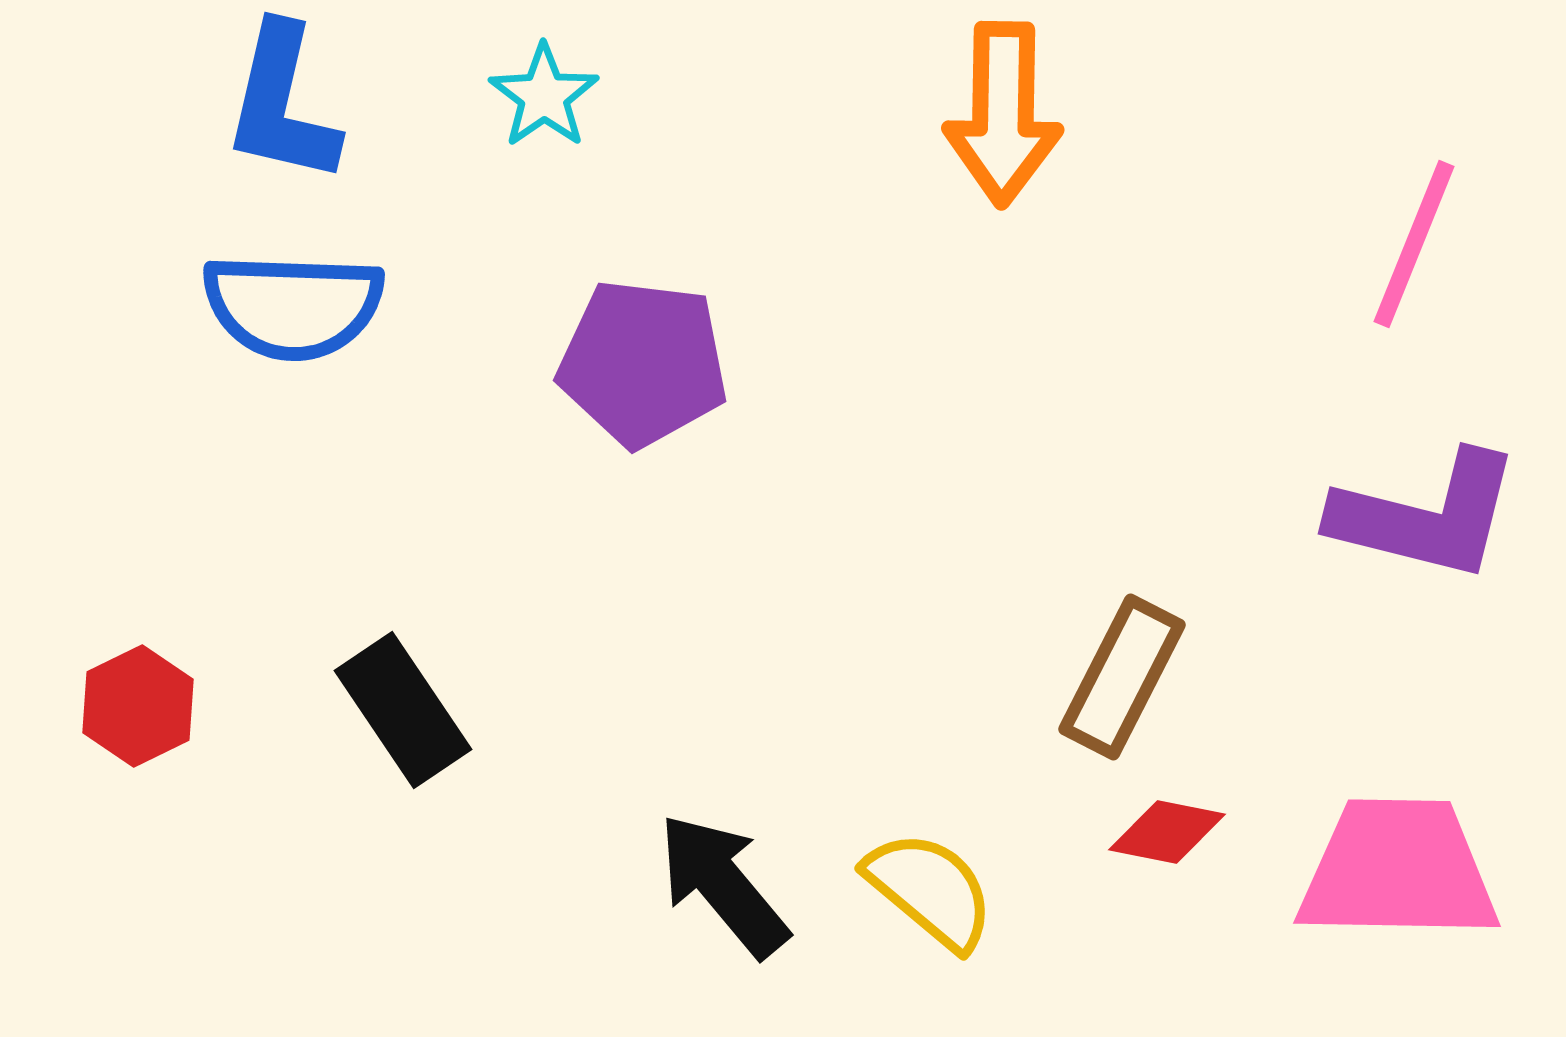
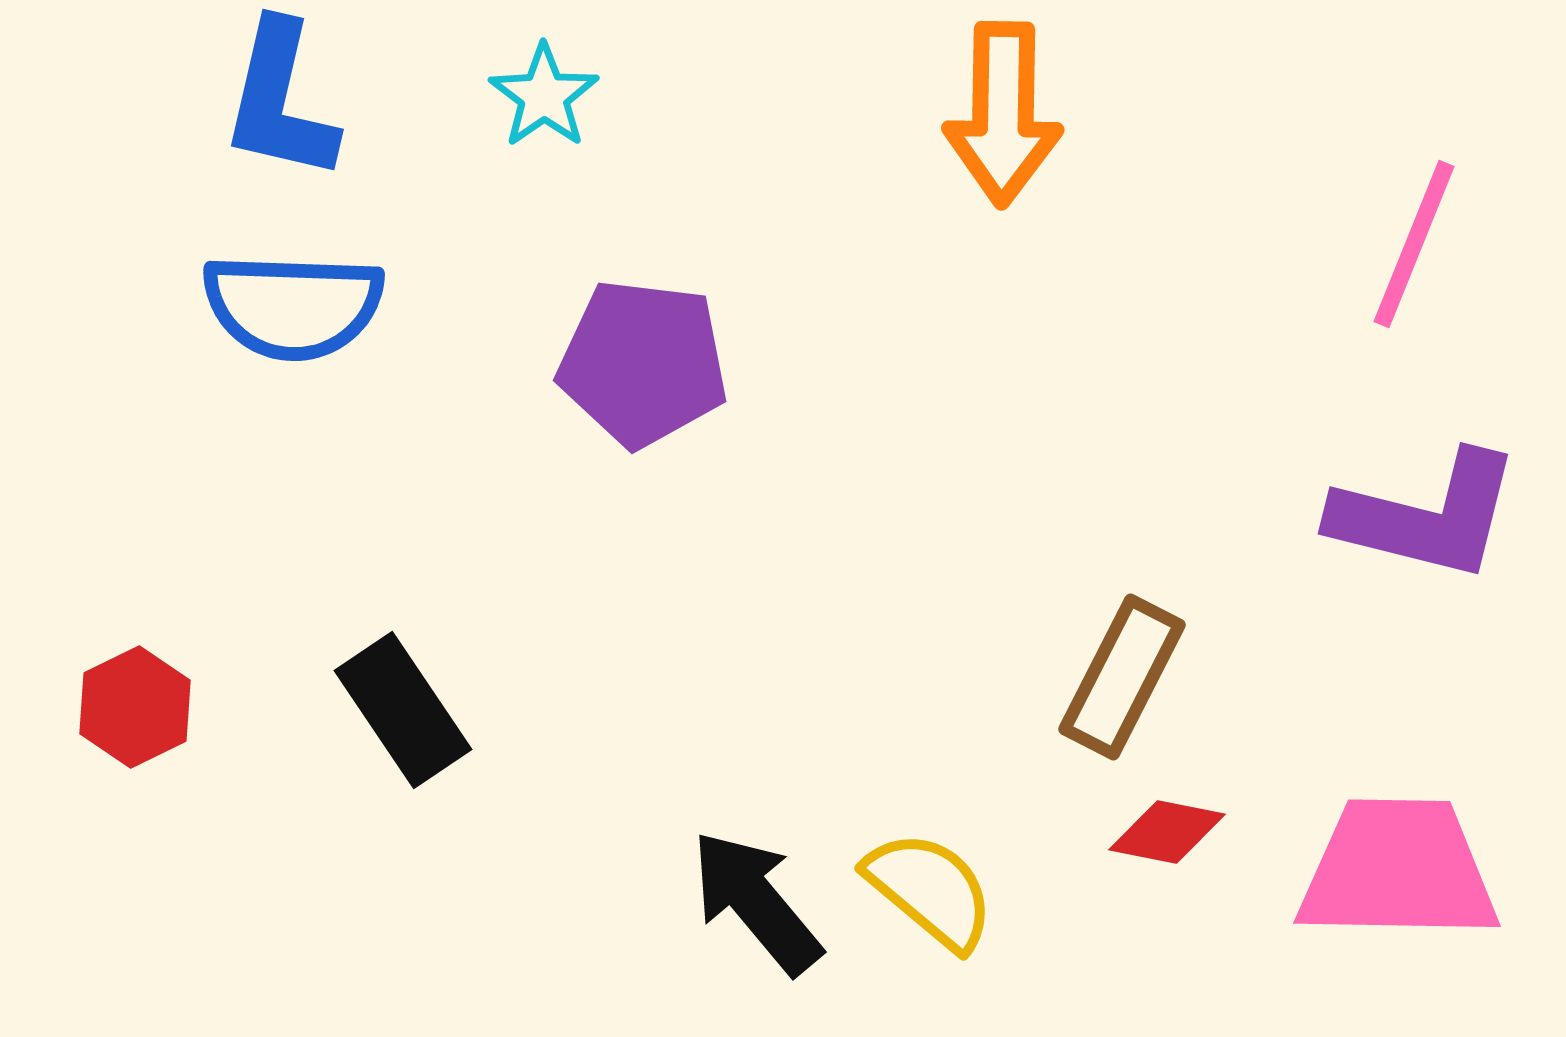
blue L-shape: moved 2 px left, 3 px up
red hexagon: moved 3 px left, 1 px down
black arrow: moved 33 px right, 17 px down
